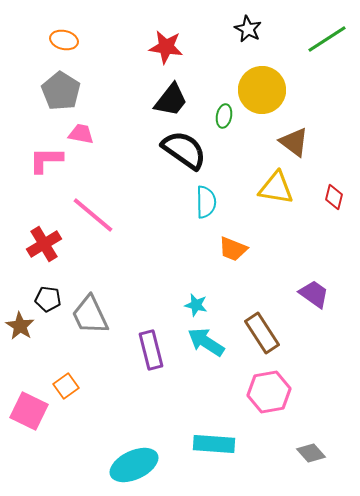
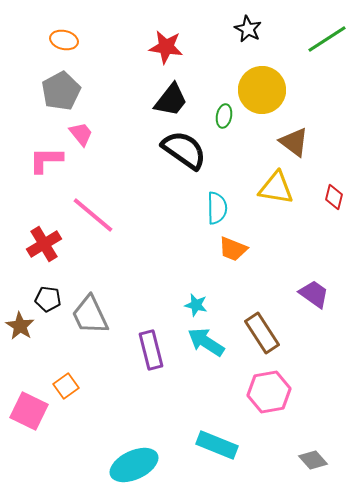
gray pentagon: rotated 12 degrees clockwise
pink trapezoid: rotated 40 degrees clockwise
cyan semicircle: moved 11 px right, 6 px down
cyan rectangle: moved 3 px right, 1 px down; rotated 18 degrees clockwise
gray diamond: moved 2 px right, 7 px down
